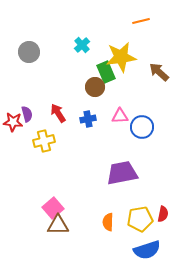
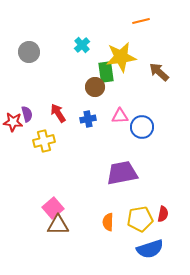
green rectangle: rotated 15 degrees clockwise
blue semicircle: moved 3 px right, 1 px up
